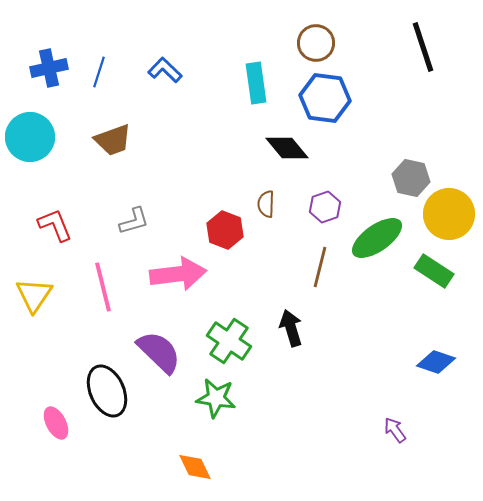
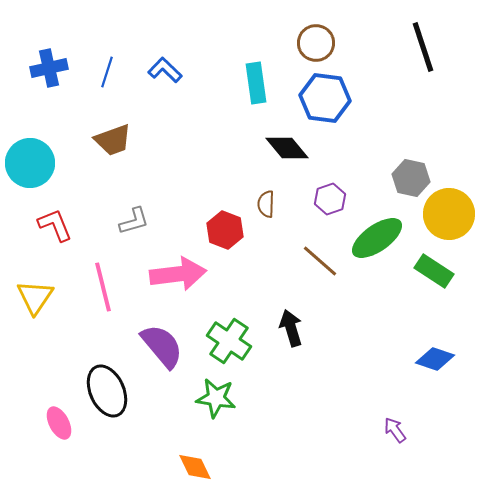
blue line: moved 8 px right
cyan circle: moved 26 px down
purple hexagon: moved 5 px right, 8 px up
brown line: moved 6 px up; rotated 63 degrees counterclockwise
yellow triangle: moved 1 px right, 2 px down
purple semicircle: moved 3 px right, 6 px up; rotated 6 degrees clockwise
blue diamond: moved 1 px left, 3 px up
pink ellipse: moved 3 px right
